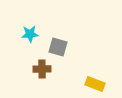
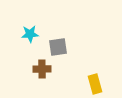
gray square: rotated 24 degrees counterclockwise
yellow rectangle: rotated 54 degrees clockwise
